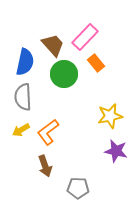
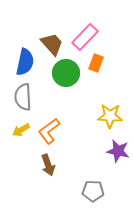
brown trapezoid: moved 1 px left, 1 px up
orange rectangle: rotated 60 degrees clockwise
green circle: moved 2 px right, 1 px up
yellow star: rotated 15 degrees clockwise
orange L-shape: moved 1 px right, 1 px up
purple star: moved 2 px right
brown arrow: moved 3 px right, 1 px up
gray pentagon: moved 15 px right, 3 px down
